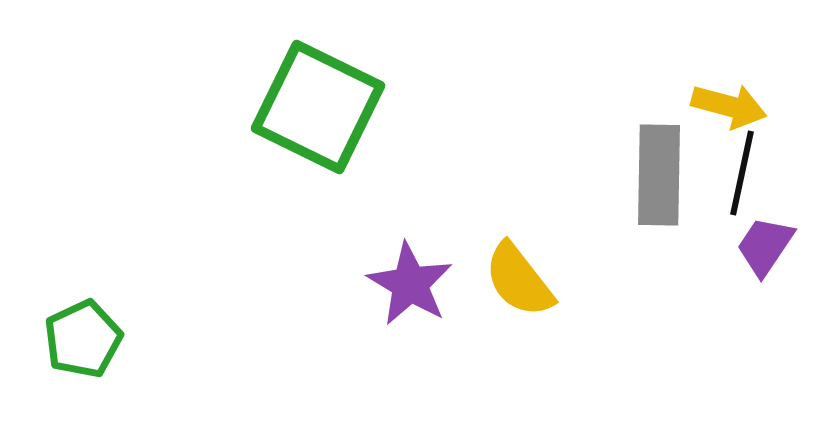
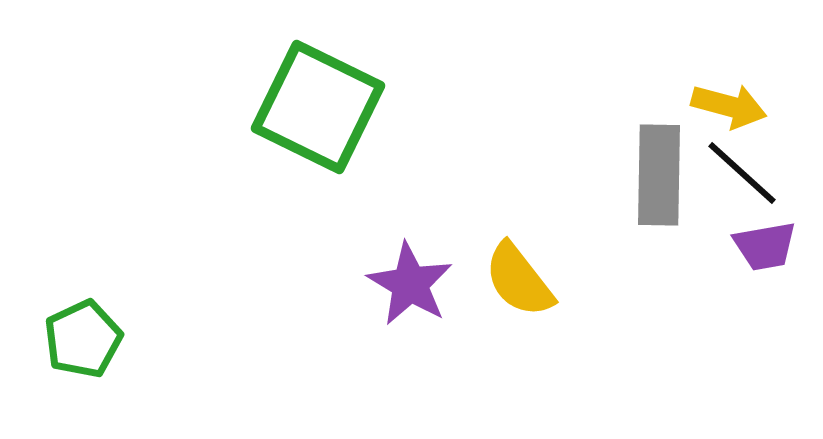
black line: rotated 60 degrees counterclockwise
purple trapezoid: rotated 134 degrees counterclockwise
